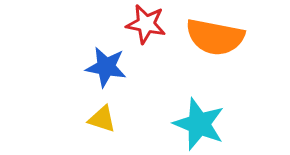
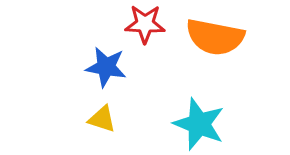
red star: moved 1 px left; rotated 9 degrees counterclockwise
